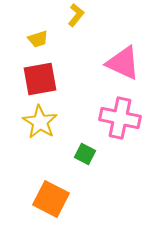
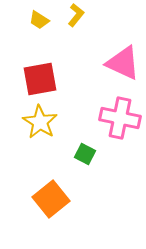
yellow trapezoid: moved 1 px right, 19 px up; rotated 50 degrees clockwise
orange square: rotated 24 degrees clockwise
